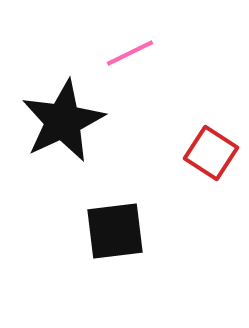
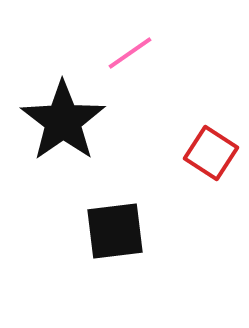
pink line: rotated 9 degrees counterclockwise
black star: rotated 10 degrees counterclockwise
